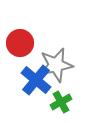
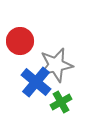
red circle: moved 2 px up
blue cross: moved 2 px down
